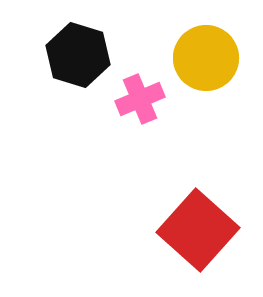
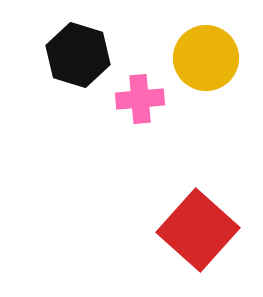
pink cross: rotated 18 degrees clockwise
